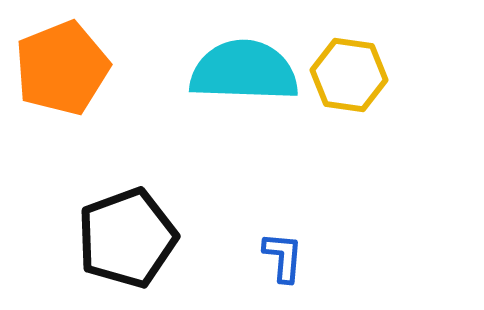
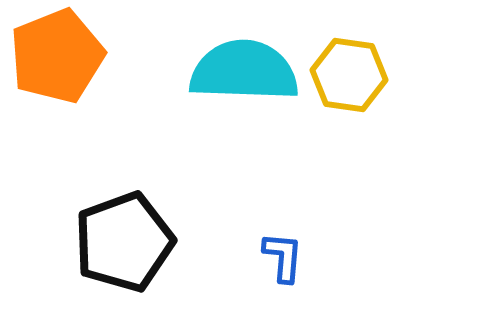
orange pentagon: moved 5 px left, 12 px up
black pentagon: moved 3 px left, 4 px down
